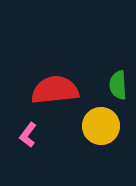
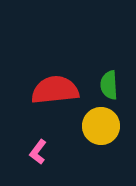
green semicircle: moved 9 px left
pink L-shape: moved 10 px right, 17 px down
